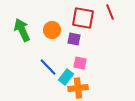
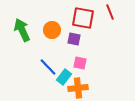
cyan rectangle: moved 2 px left
